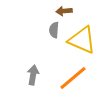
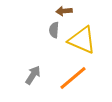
gray arrow: rotated 24 degrees clockwise
